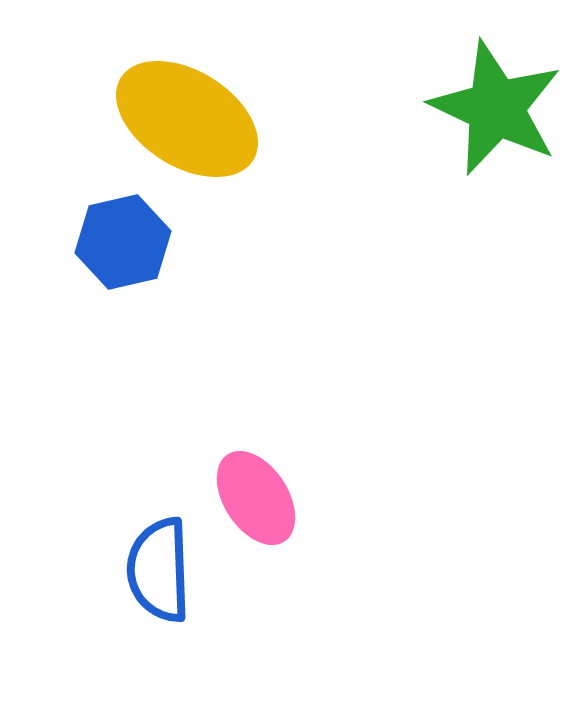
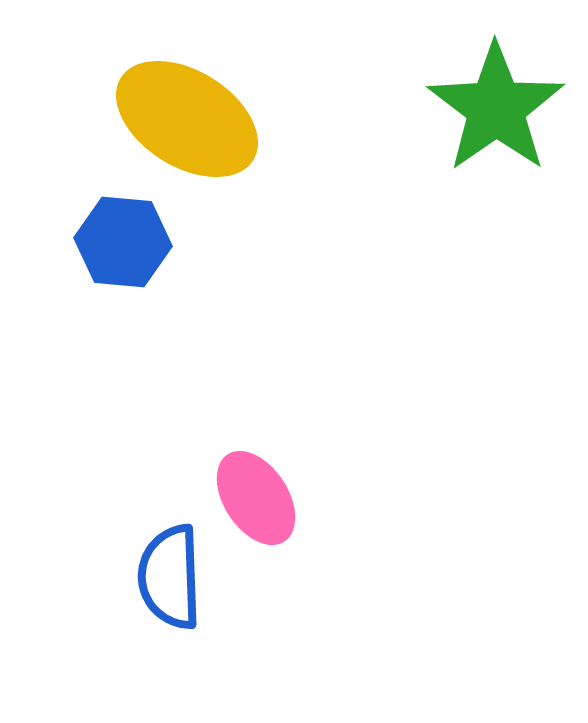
green star: rotated 12 degrees clockwise
blue hexagon: rotated 18 degrees clockwise
blue semicircle: moved 11 px right, 7 px down
